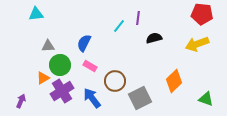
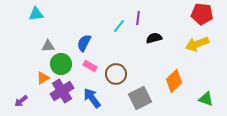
green circle: moved 1 px right, 1 px up
brown circle: moved 1 px right, 7 px up
purple arrow: rotated 152 degrees counterclockwise
